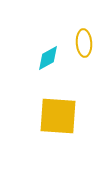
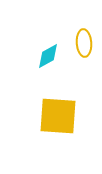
cyan diamond: moved 2 px up
